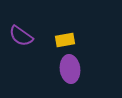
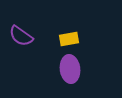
yellow rectangle: moved 4 px right, 1 px up
